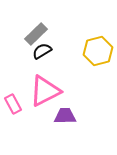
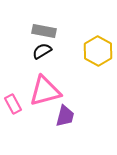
gray rectangle: moved 8 px right, 3 px up; rotated 55 degrees clockwise
yellow hexagon: rotated 16 degrees counterclockwise
pink triangle: rotated 12 degrees clockwise
purple trapezoid: rotated 105 degrees clockwise
